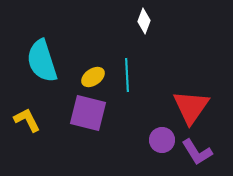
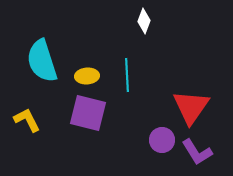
yellow ellipse: moved 6 px left, 1 px up; rotated 30 degrees clockwise
